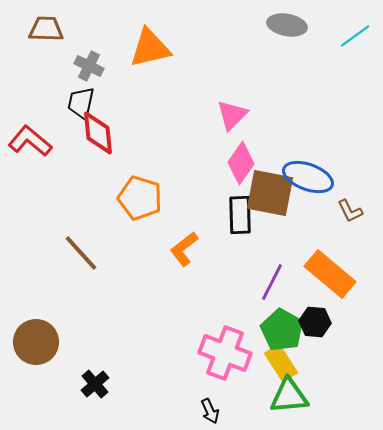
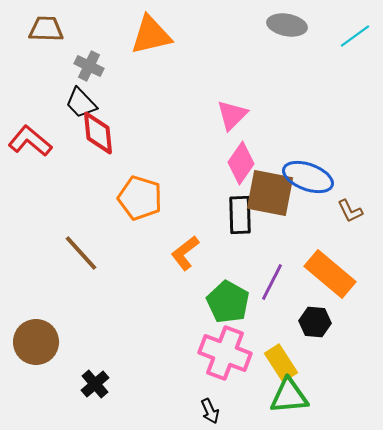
orange triangle: moved 1 px right, 13 px up
black trapezoid: rotated 56 degrees counterclockwise
orange L-shape: moved 1 px right, 4 px down
green pentagon: moved 54 px left, 28 px up
